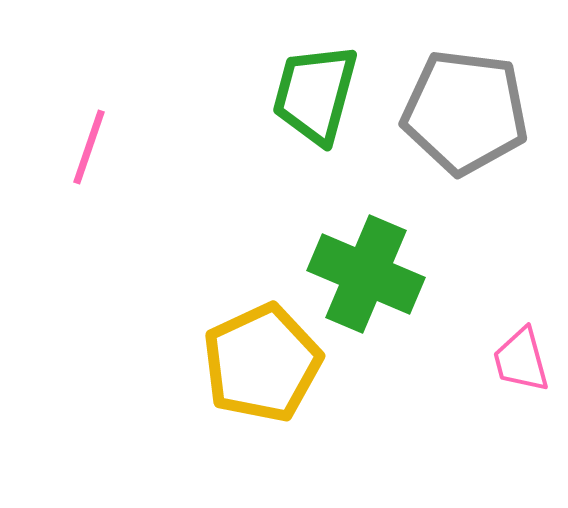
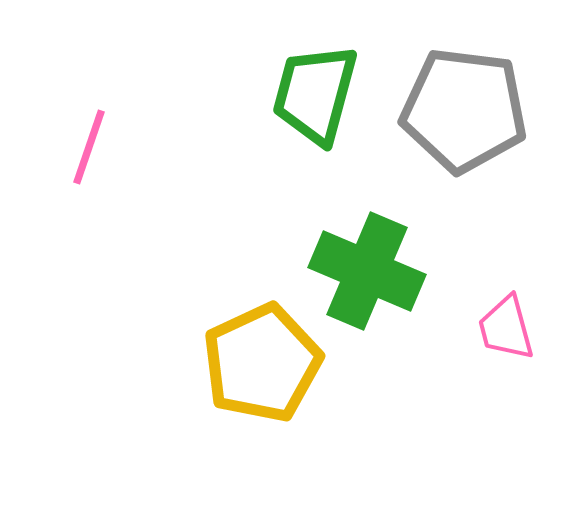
gray pentagon: moved 1 px left, 2 px up
green cross: moved 1 px right, 3 px up
pink trapezoid: moved 15 px left, 32 px up
